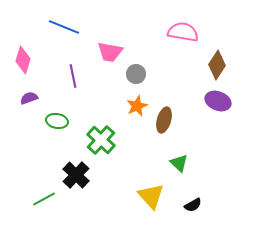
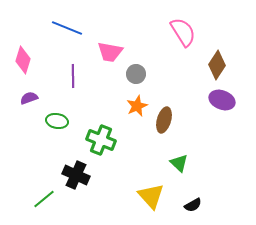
blue line: moved 3 px right, 1 px down
pink semicircle: rotated 48 degrees clockwise
purple line: rotated 10 degrees clockwise
purple ellipse: moved 4 px right, 1 px up
green cross: rotated 20 degrees counterclockwise
black cross: rotated 20 degrees counterclockwise
green line: rotated 10 degrees counterclockwise
